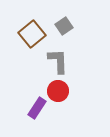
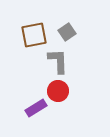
gray square: moved 3 px right, 6 px down
brown square: moved 2 px right, 1 px down; rotated 28 degrees clockwise
purple rectangle: moved 1 px left; rotated 25 degrees clockwise
